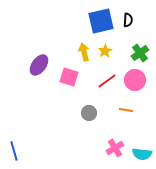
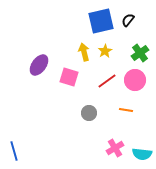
black semicircle: rotated 144 degrees counterclockwise
